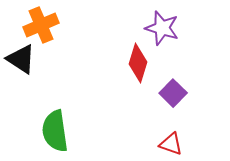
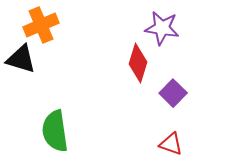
purple star: rotated 8 degrees counterclockwise
black triangle: rotated 16 degrees counterclockwise
